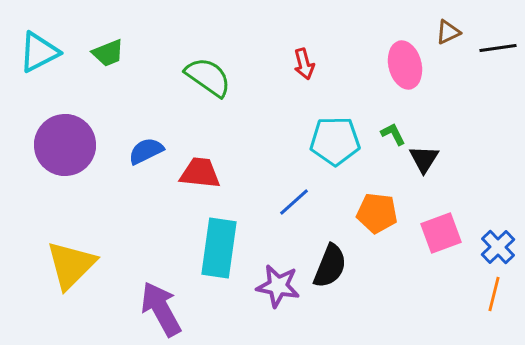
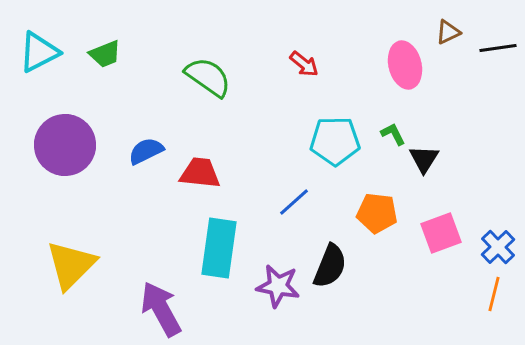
green trapezoid: moved 3 px left, 1 px down
red arrow: rotated 36 degrees counterclockwise
